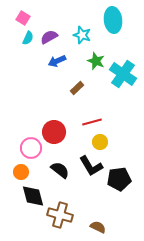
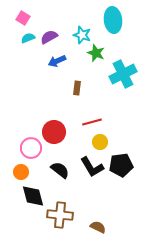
cyan semicircle: rotated 136 degrees counterclockwise
green star: moved 8 px up
cyan cross: rotated 28 degrees clockwise
brown rectangle: rotated 40 degrees counterclockwise
black L-shape: moved 1 px right, 1 px down
black pentagon: moved 2 px right, 14 px up
brown cross: rotated 10 degrees counterclockwise
